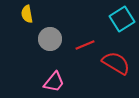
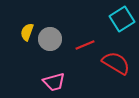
yellow semicircle: moved 18 px down; rotated 30 degrees clockwise
pink trapezoid: rotated 35 degrees clockwise
